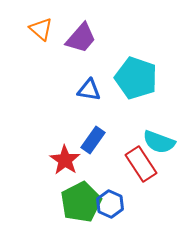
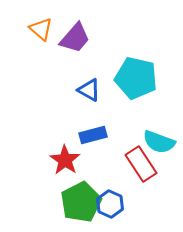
purple trapezoid: moved 6 px left
cyan pentagon: rotated 6 degrees counterclockwise
blue triangle: rotated 20 degrees clockwise
blue rectangle: moved 5 px up; rotated 40 degrees clockwise
